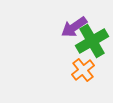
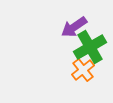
green cross: moved 2 px left, 6 px down
